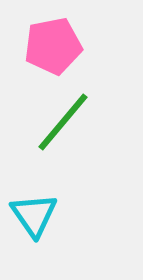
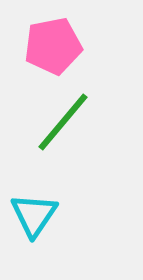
cyan triangle: rotated 9 degrees clockwise
